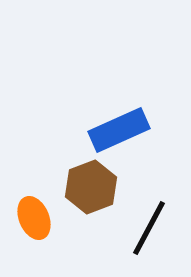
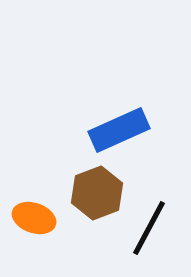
brown hexagon: moved 6 px right, 6 px down
orange ellipse: rotated 48 degrees counterclockwise
